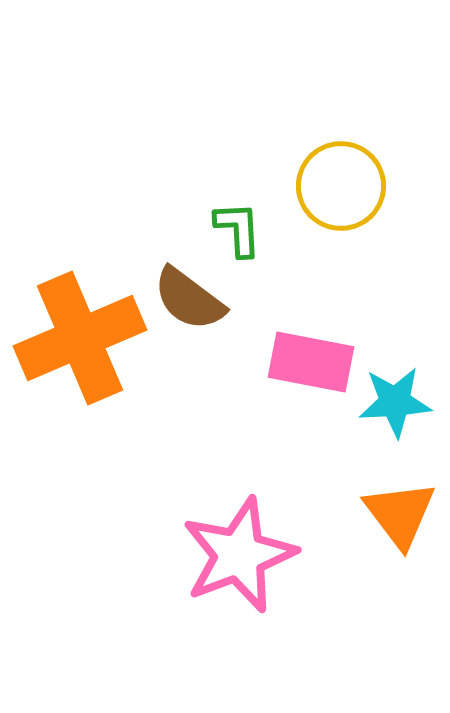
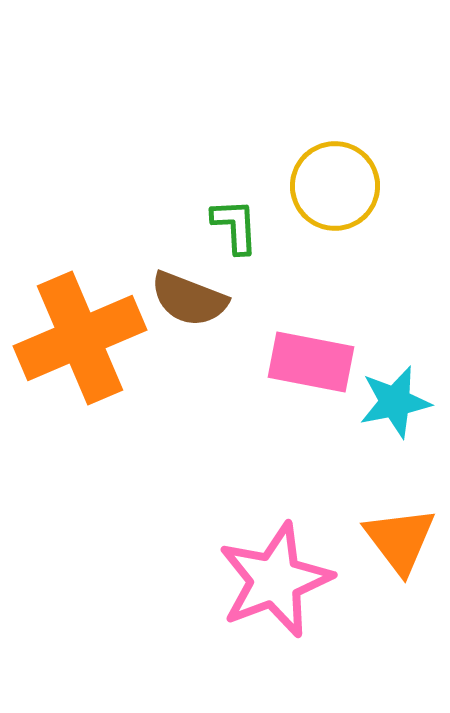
yellow circle: moved 6 px left
green L-shape: moved 3 px left, 3 px up
brown semicircle: rotated 16 degrees counterclockwise
cyan star: rotated 8 degrees counterclockwise
orange triangle: moved 26 px down
pink star: moved 36 px right, 25 px down
